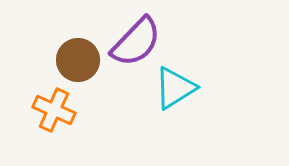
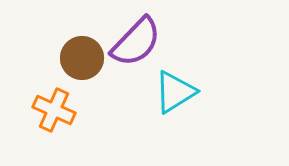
brown circle: moved 4 px right, 2 px up
cyan triangle: moved 4 px down
